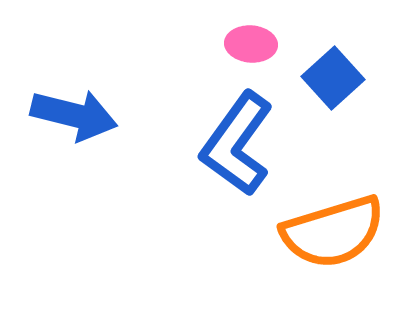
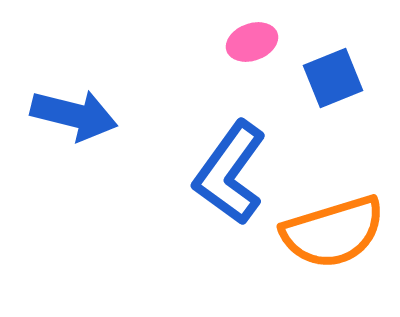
pink ellipse: moved 1 px right, 2 px up; rotated 24 degrees counterclockwise
blue square: rotated 20 degrees clockwise
blue L-shape: moved 7 px left, 29 px down
